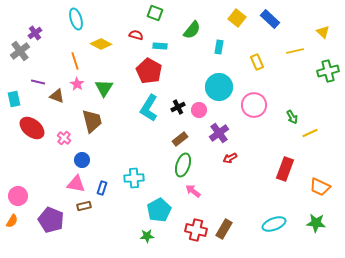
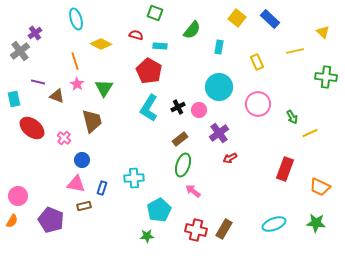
green cross at (328, 71): moved 2 px left, 6 px down; rotated 20 degrees clockwise
pink circle at (254, 105): moved 4 px right, 1 px up
